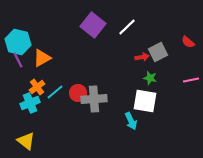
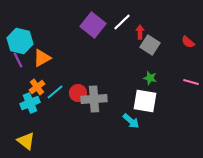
white line: moved 5 px left, 5 px up
cyan hexagon: moved 2 px right, 1 px up
gray square: moved 8 px left, 7 px up; rotated 30 degrees counterclockwise
red arrow: moved 2 px left, 25 px up; rotated 80 degrees counterclockwise
pink line: moved 2 px down; rotated 28 degrees clockwise
cyan arrow: rotated 24 degrees counterclockwise
